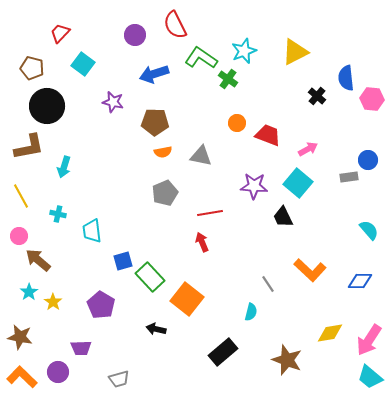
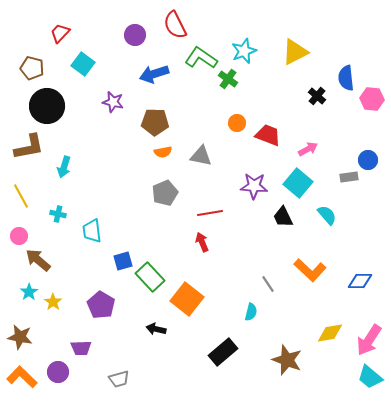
cyan semicircle at (369, 230): moved 42 px left, 15 px up
